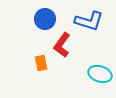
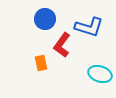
blue L-shape: moved 6 px down
